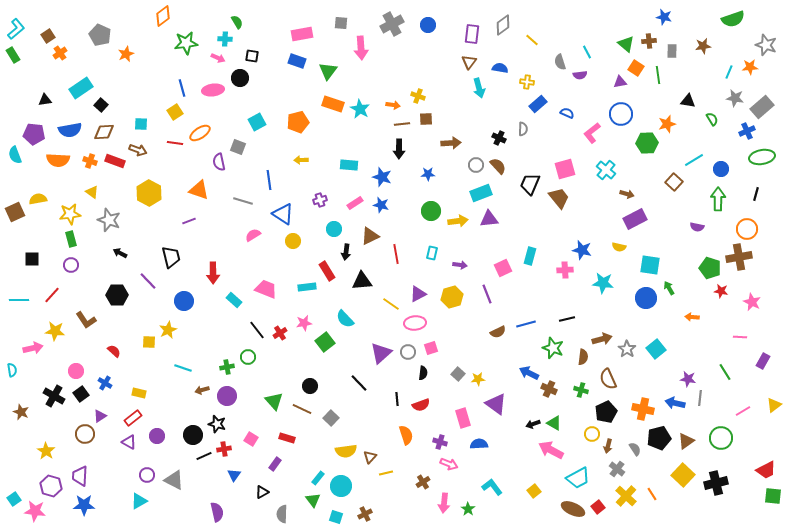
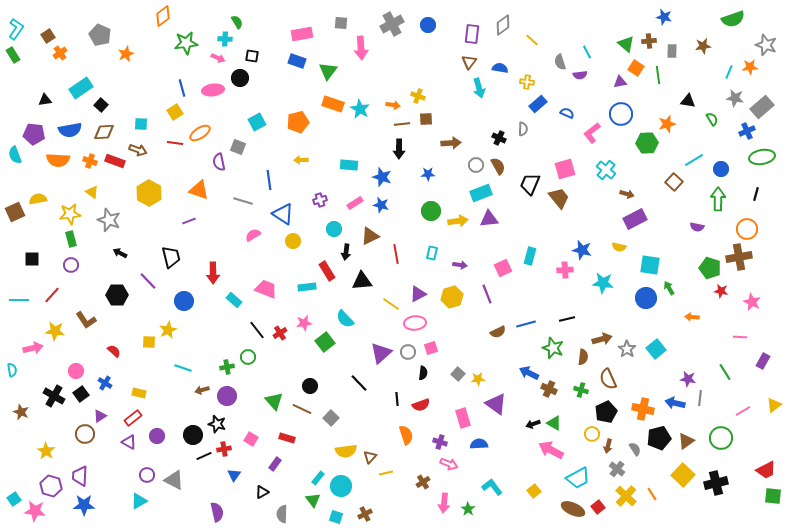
cyan L-shape at (16, 29): rotated 15 degrees counterclockwise
brown semicircle at (498, 166): rotated 12 degrees clockwise
